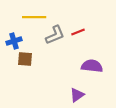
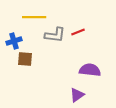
gray L-shape: rotated 30 degrees clockwise
purple semicircle: moved 2 px left, 4 px down
